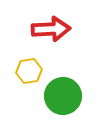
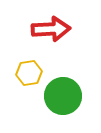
yellow hexagon: moved 2 px down
